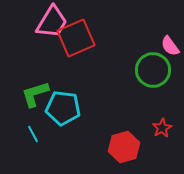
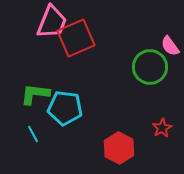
pink trapezoid: rotated 9 degrees counterclockwise
green circle: moved 3 px left, 3 px up
green L-shape: rotated 24 degrees clockwise
cyan pentagon: moved 2 px right
red hexagon: moved 5 px left, 1 px down; rotated 16 degrees counterclockwise
